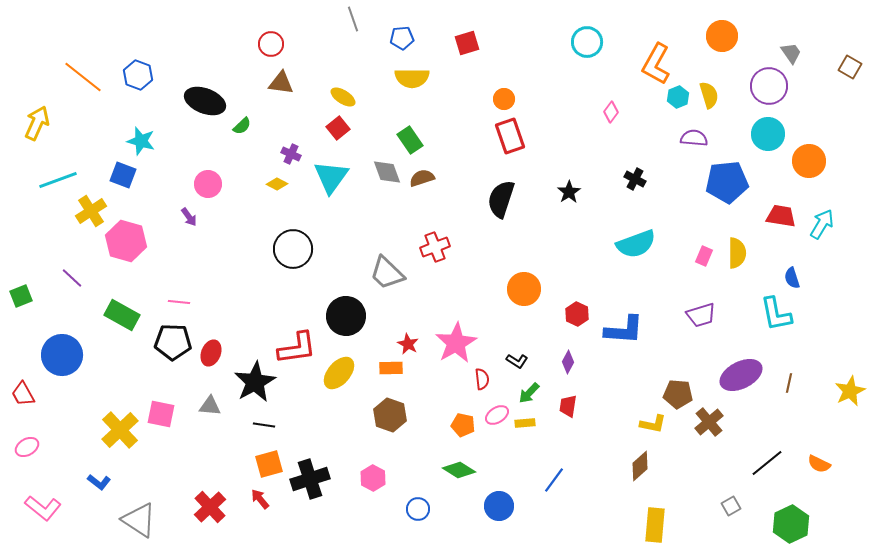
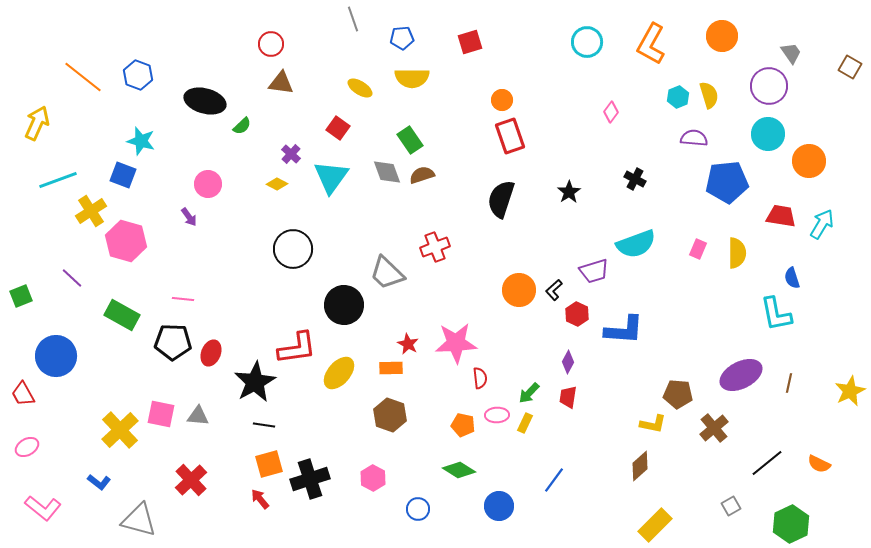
red square at (467, 43): moved 3 px right, 1 px up
orange L-shape at (656, 64): moved 5 px left, 20 px up
yellow ellipse at (343, 97): moved 17 px right, 9 px up
orange circle at (504, 99): moved 2 px left, 1 px down
black ellipse at (205, 101): rotated 6 degrees counterclockwise
red square at (338, 128): rotated 15 degrees counterclockwise
purple cross at (291, 154): rotated 18 degrees clockwise
brown semicircle at (422, 178): moved 3 px up
pink rectangle at (704, 256): moved 6 px left, 7 px up
orange circle at (524, 289): moved 5 px left, 1 px down
pink line at (179, 302): moved 4 px right, 3 px up
purple trapezoid at (701, 315): moved 107 px left, 44 px up
black circle at (346, 316): moved 2 px left, 11 px up
pink star at (456, 343): rotated 27 degrees clockwise
blue circle at (62, 355): moved 6 px left, 1 px down
black L-shape at (517, 361): moved 37 px right, 71 px up; rotated 105 degrees clockwise
red semicircle at (482, 379): moved 2 px left, 1 px up
gray triangle at (210, 406): moved 12 px left, 10 px down
red trapezoid at (568, 406): moved 9 px up
pink ellipse at (497, 415): rotated 30 degrees clockwise
brown cross at (709, 422): moved 5 px right, 6 px down
yellow rectangle at (525, 423): rotated 60 degrees counterclockwise
red cross at (210, 507): moved 19 px left, 27 px up
gray triangle at (139, 520): rotated 18 degrees counterclockwise
yellow rectangle at (655, 525): rotated 40 degrees clockwise
